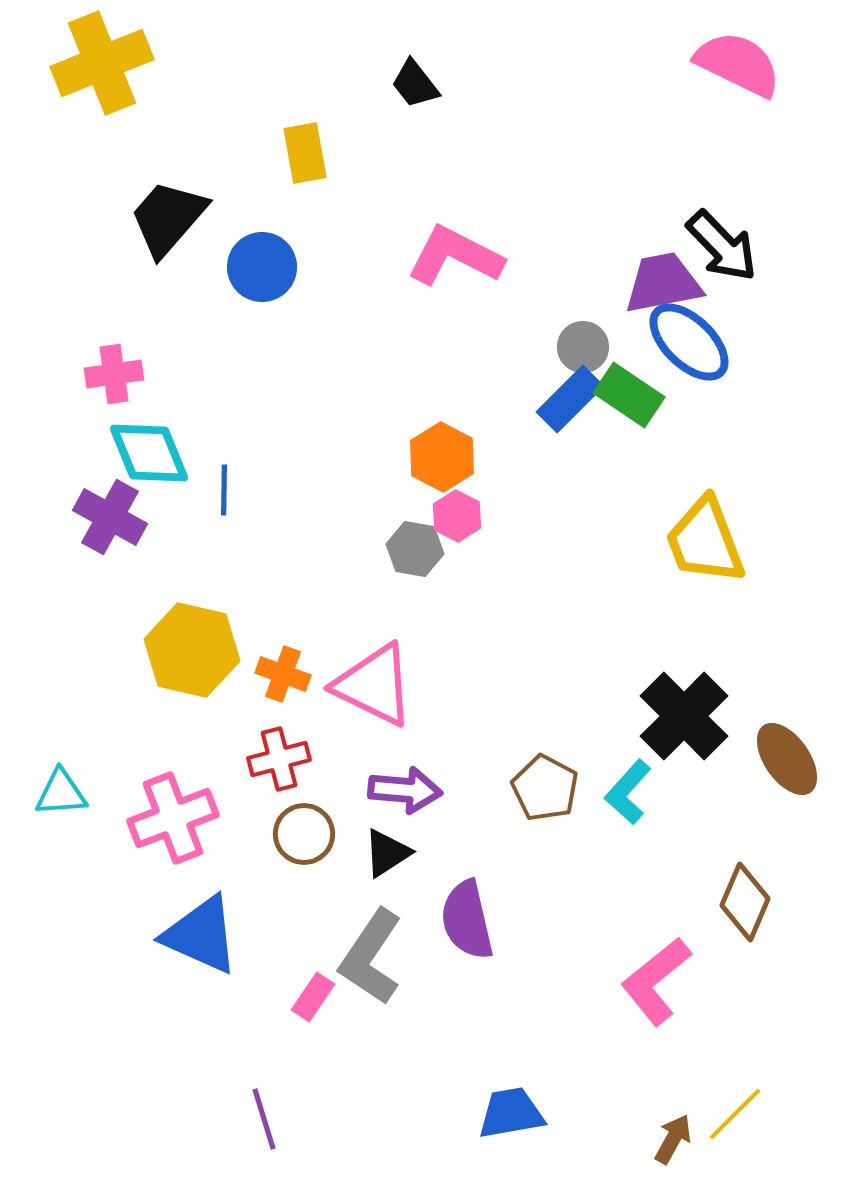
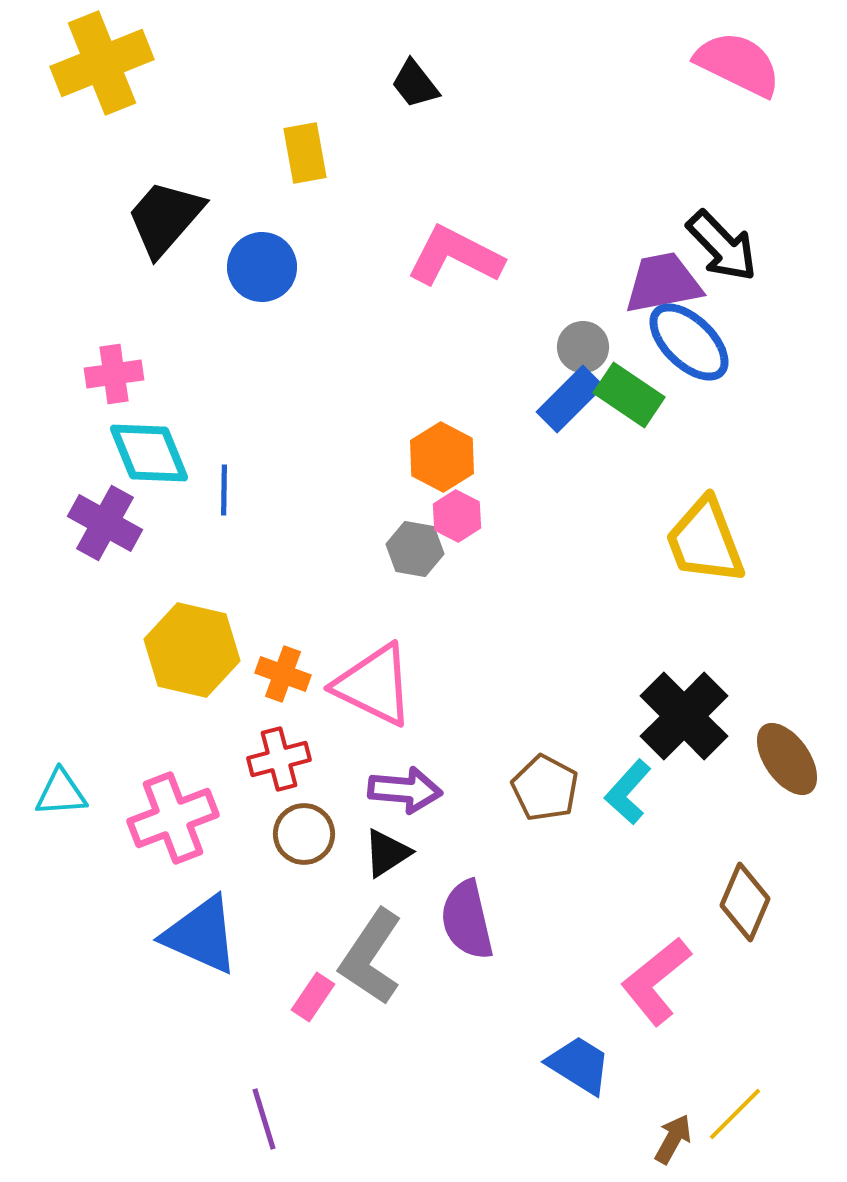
black trapezoid at (168, 218): moved 3 px left
purple cross at (110, 517): moved 5 px left, 6 px down
blue trapezoid at (511, 1113): moved 68 px right, 48 px up; rotated 42 degrees clockwise
